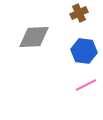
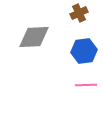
blue hexagon: rotated 15 degrees counterclockwise
pink line: rotated 25 degrees clockwise
